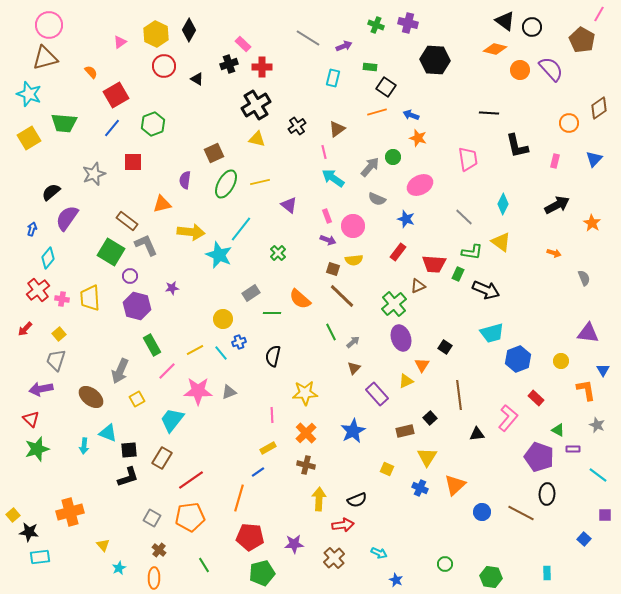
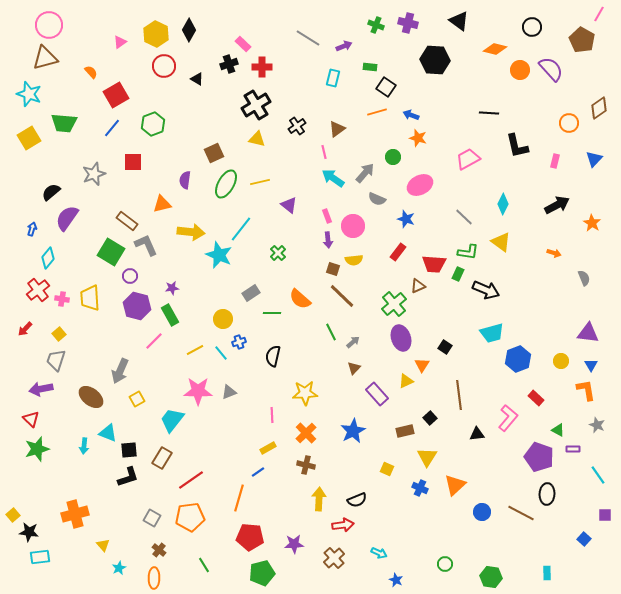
black triangle at (505, 21): moved 46 px left
pink trapezoid at (468, 159): rotated 110 degrees counterclockwise
gray arrow at (370, 167): moved 5 px left, 6 px down
purple arrow at (328, 240): rotated 63 degrees clockwise
green L-shape at (472, 252): moved 4 px left
green rectangle at (152, 345): moved 18 px right, 30 px up
blue triangle at (603, 370): moved 12 px left, 5 px up
pink line at (167, 371): moved 13 px left, 30 px up
cyan line at (598, 475): rotated 18 degrees clockwise
orange cross at (70, 512): moved 5 px right, 2 px down
